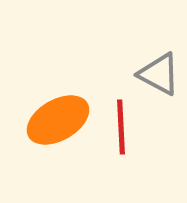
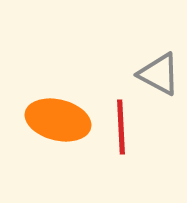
orange ellipse: rotated 44 degrees clockwise
